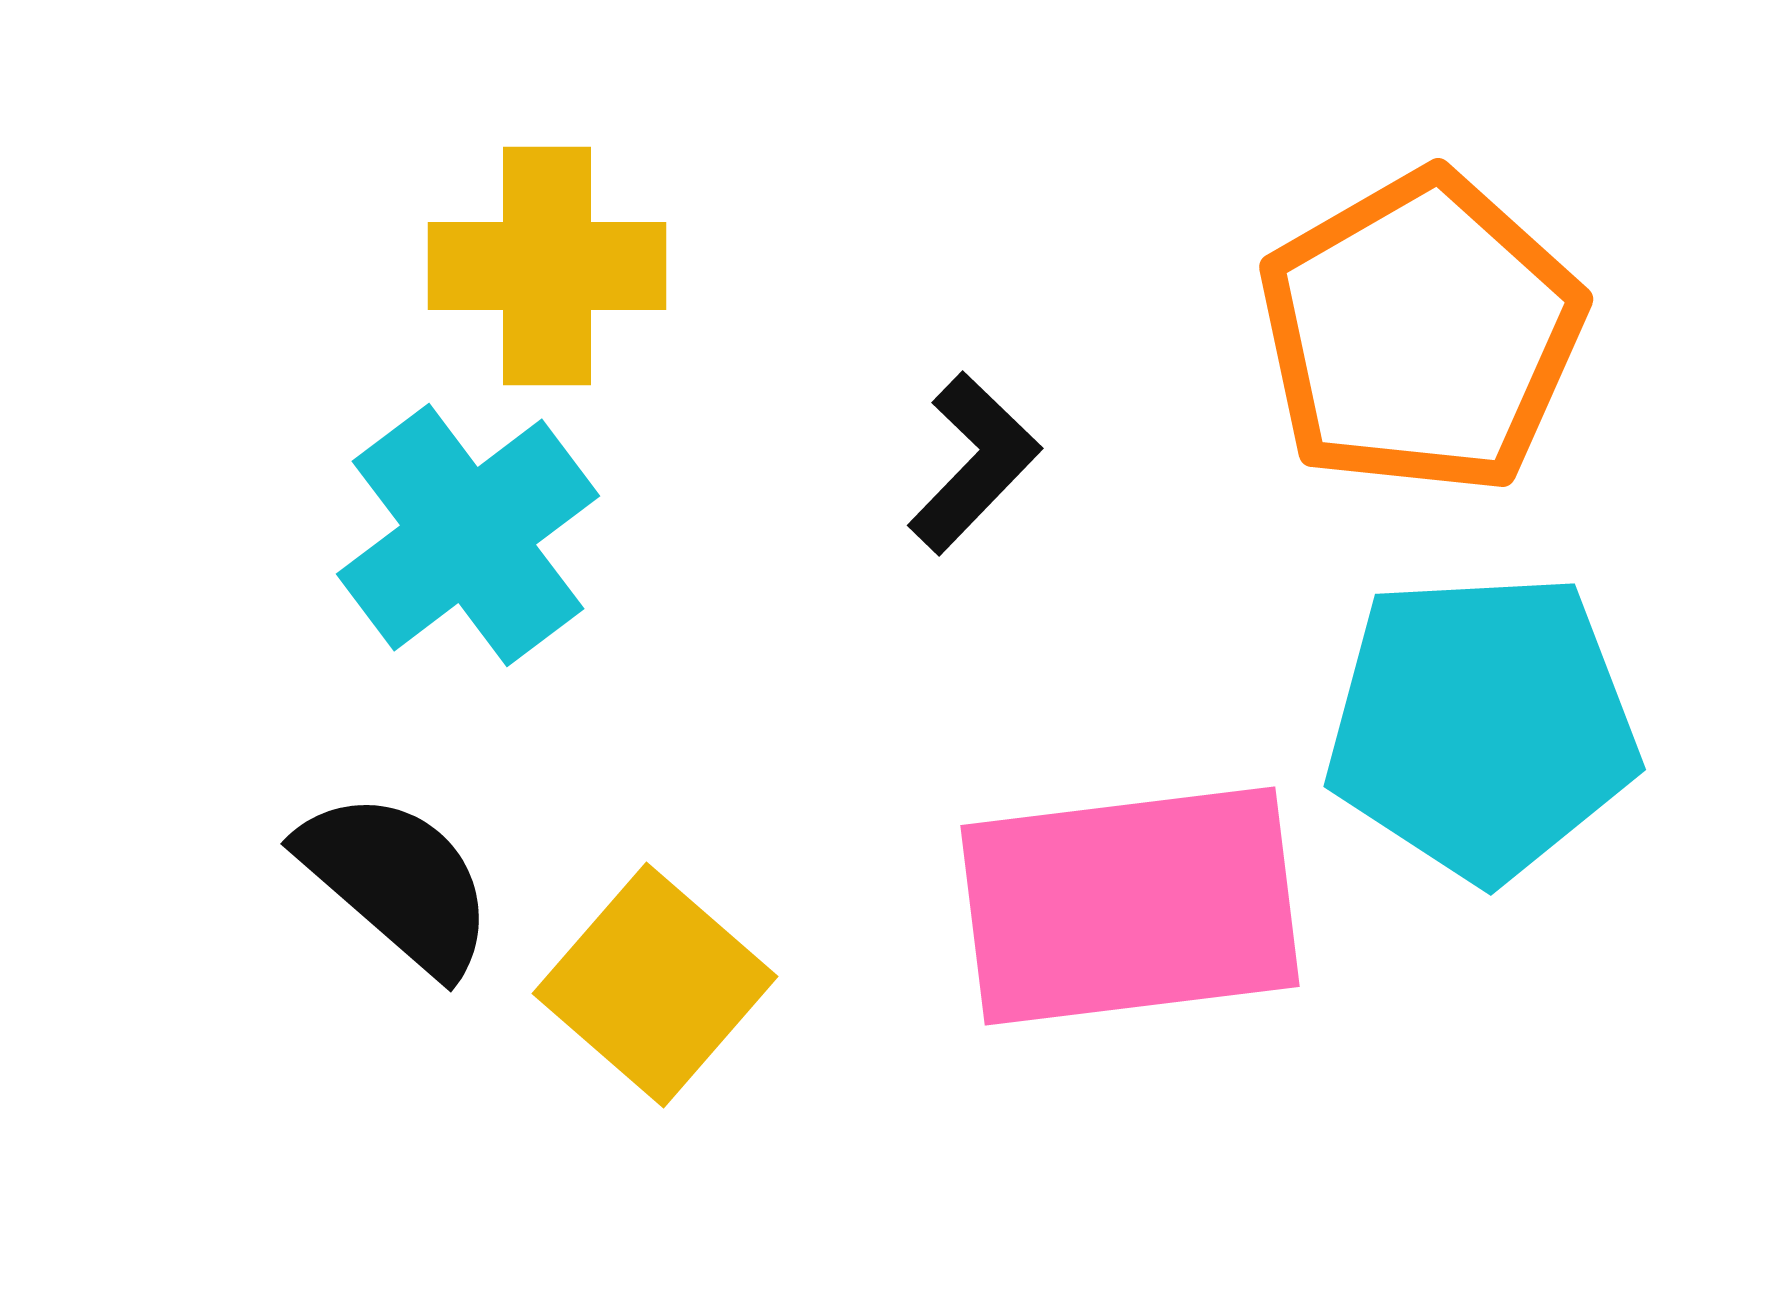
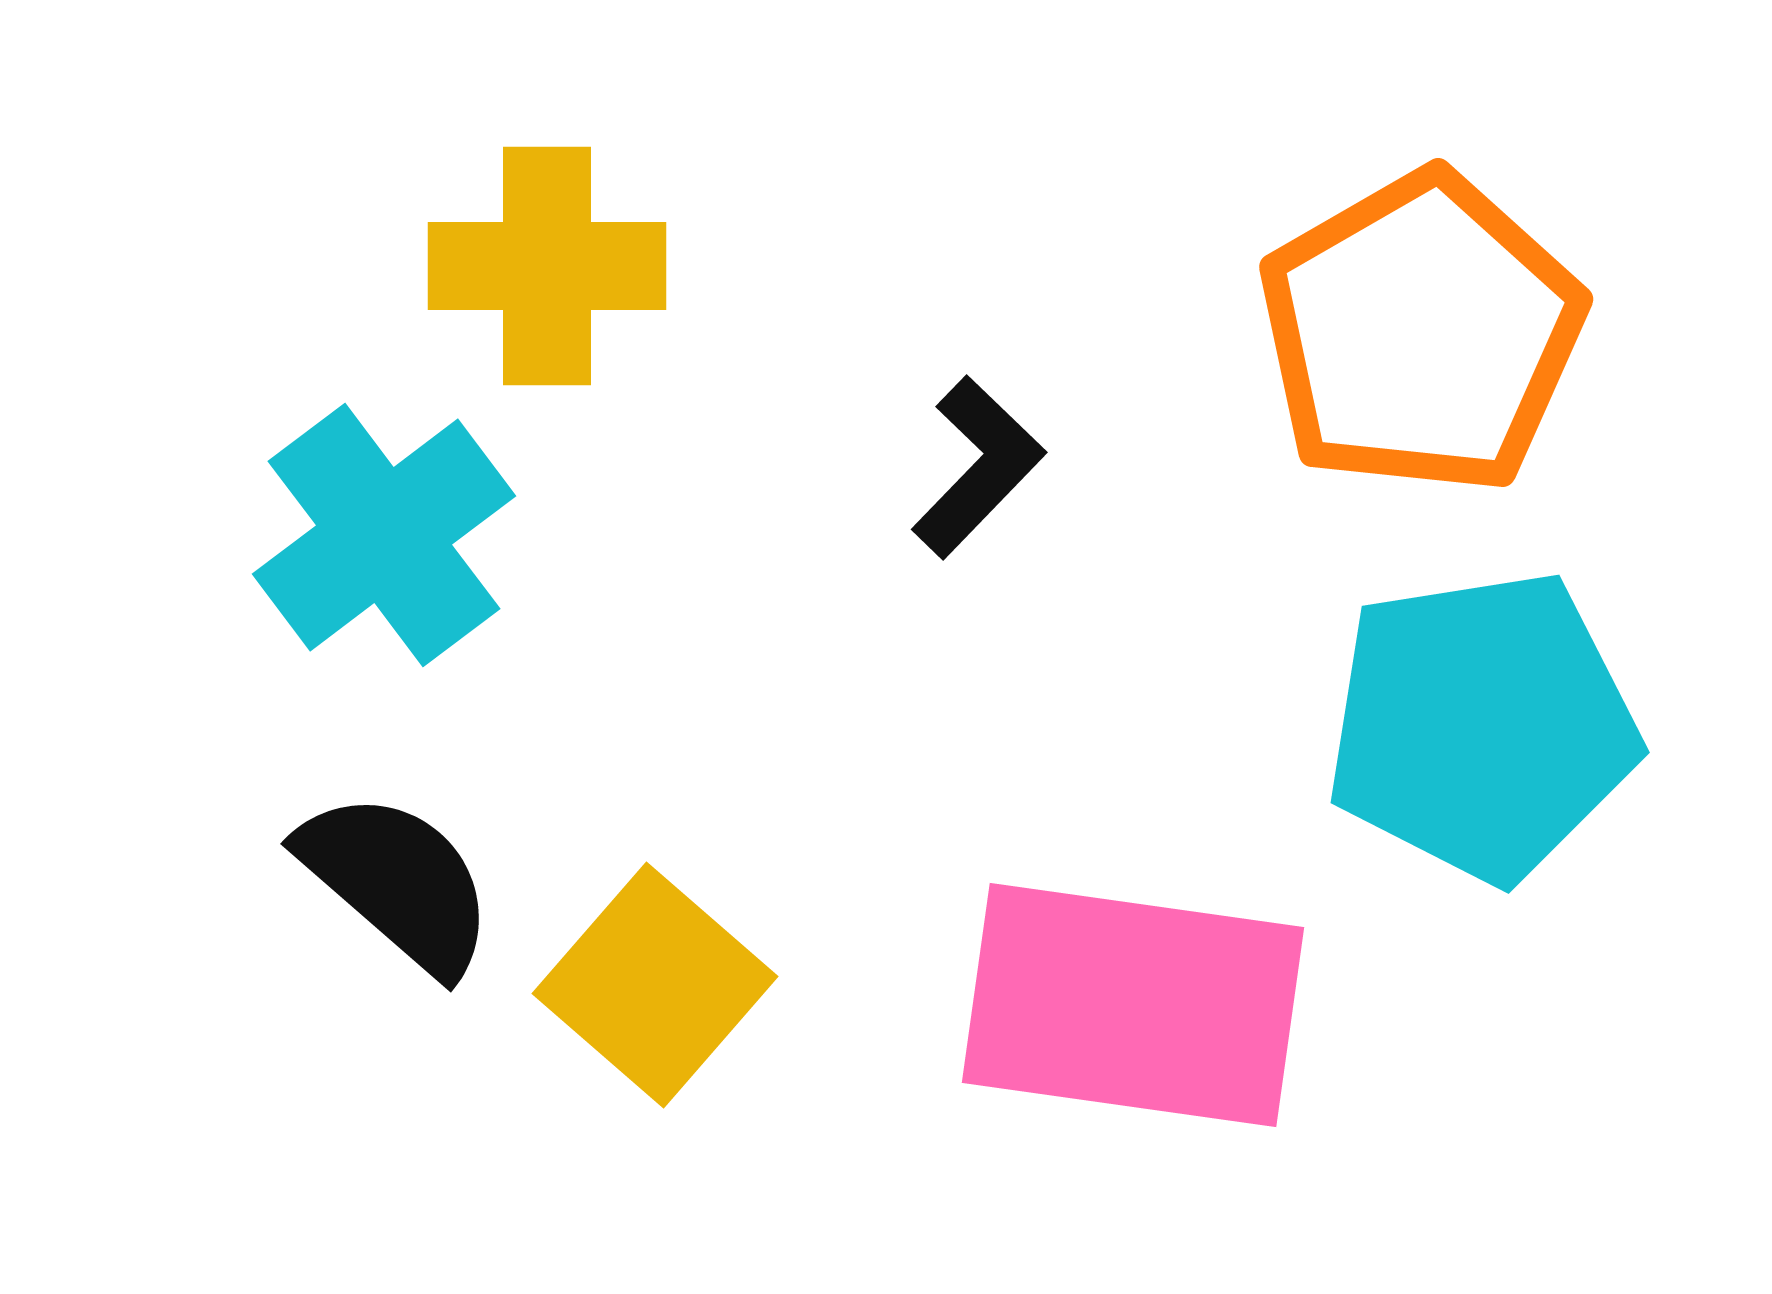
black L-shape: moved 4 px right, 4 px down
cyan cross: moved 84 px left
cyan pentagon: rotated 6 degrees counterclockwise
pink rectangle: moved 3 px right, 99 px down; rotated 15 degrees clockwise
